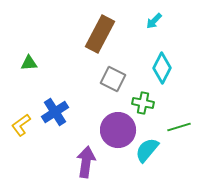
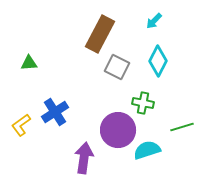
cyan diamond: moved 4 px left, 7 px up
gray square: moved 4 px right, 12 px up
green line: moved 3 px right
cyan semicircle: rotated 32 degrees clockwise
purple arrow: moved 2 px left, 4 px up
